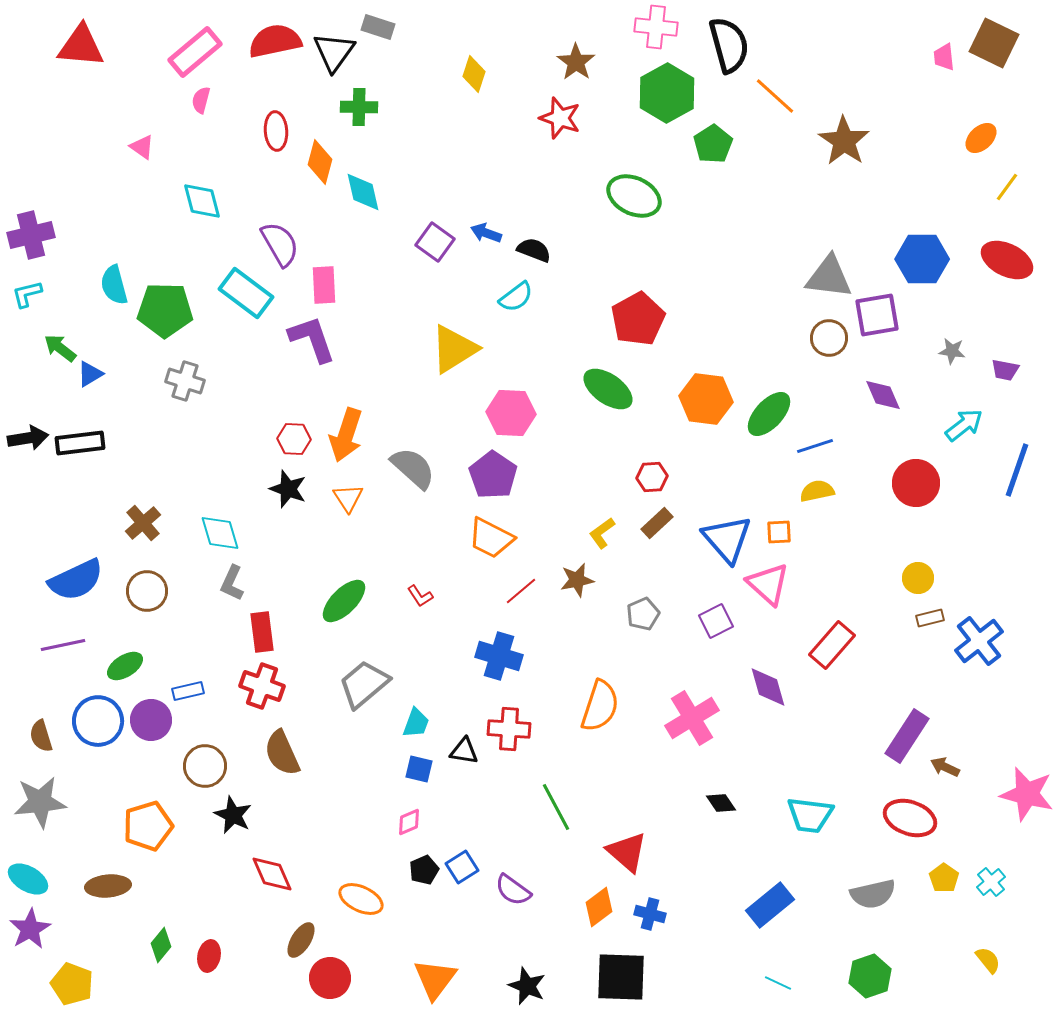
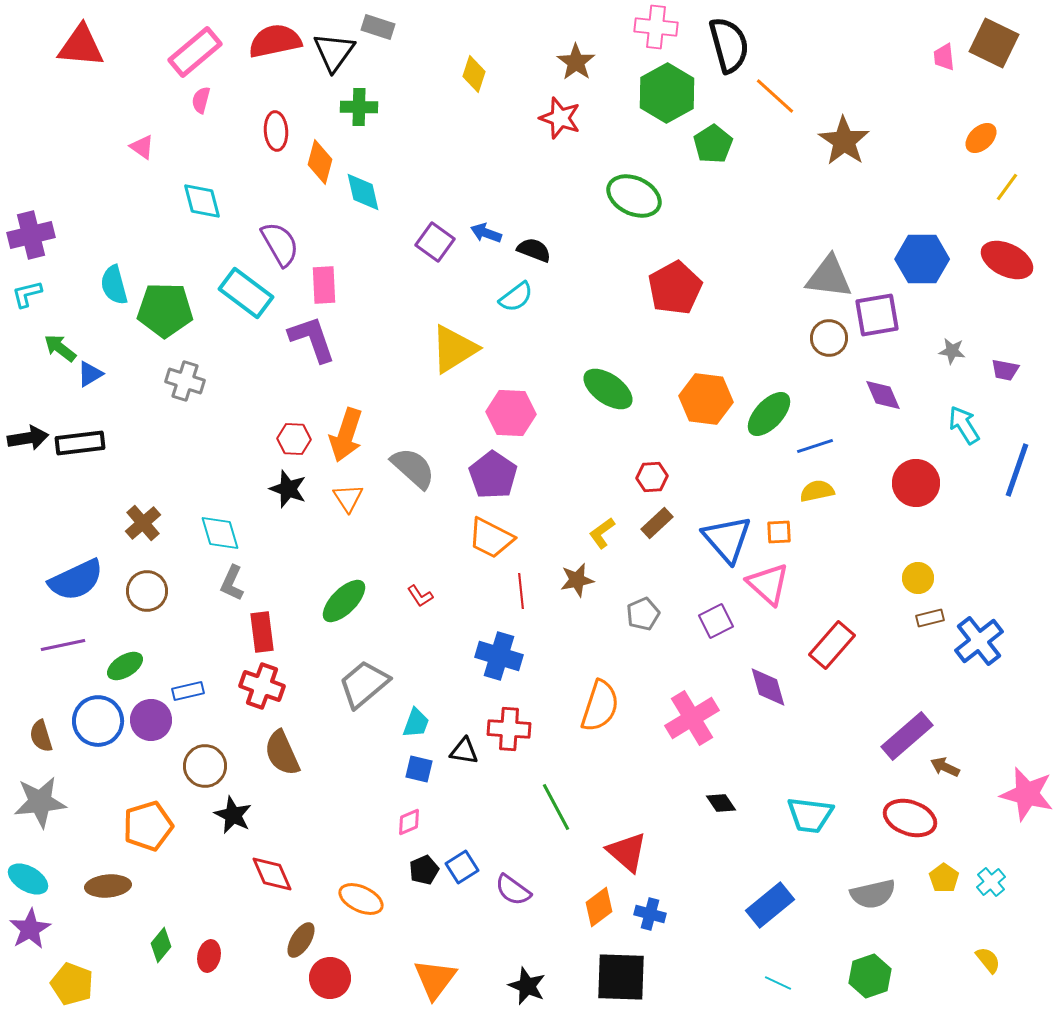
red pentagon at (638, 319): moved 37 px right, 31 px up
cyan arrow at (964, 425): rotated 84 degrees counterclockwise
red line at (521, 591): rotated 56 degrees counterclockwise
purple rectangle at (907, 736): rotated 16 degrees clockwise
